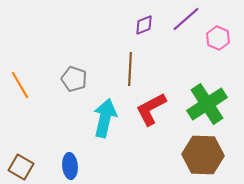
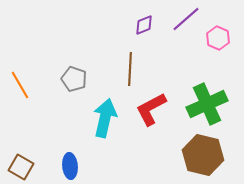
green cross: rotated 9 degrees clockwise
brown hexagon: rotated 12 degrees clockwise
